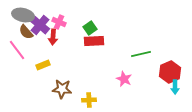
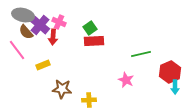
pink star: moved 2 px right, 1 px down
